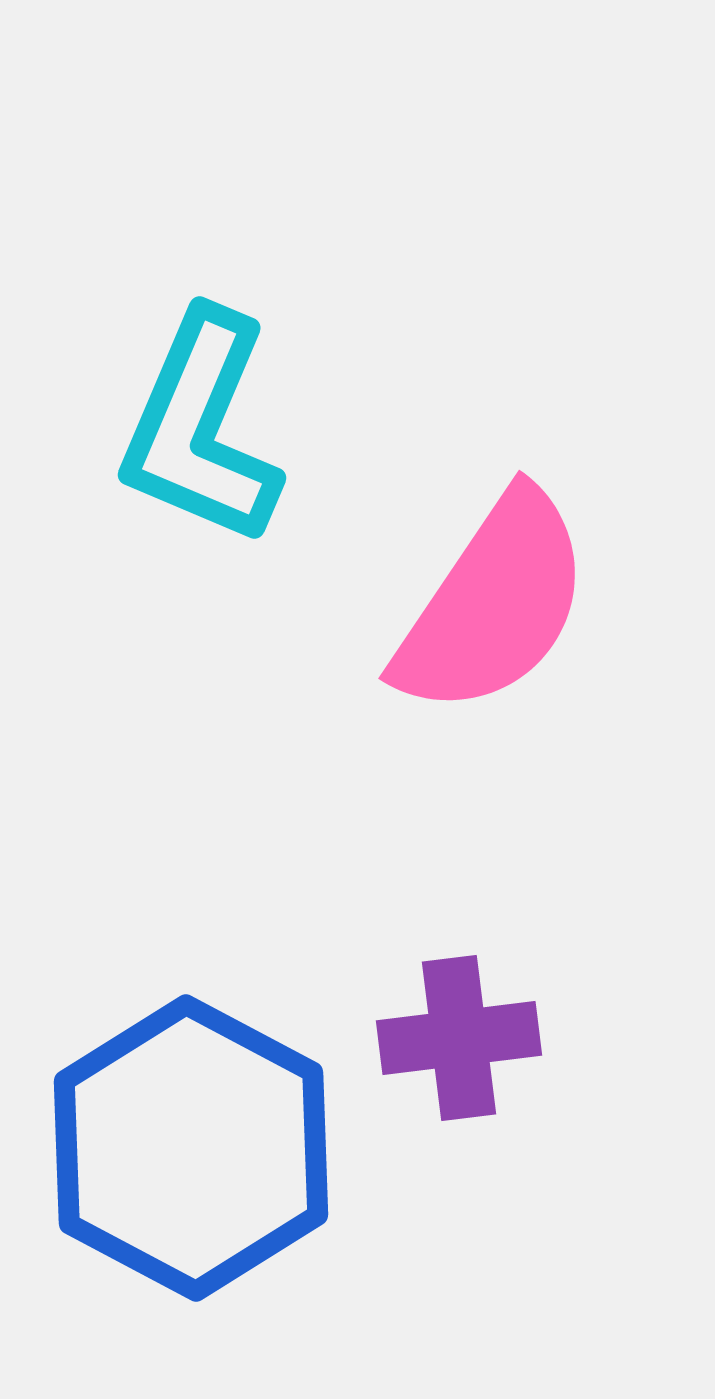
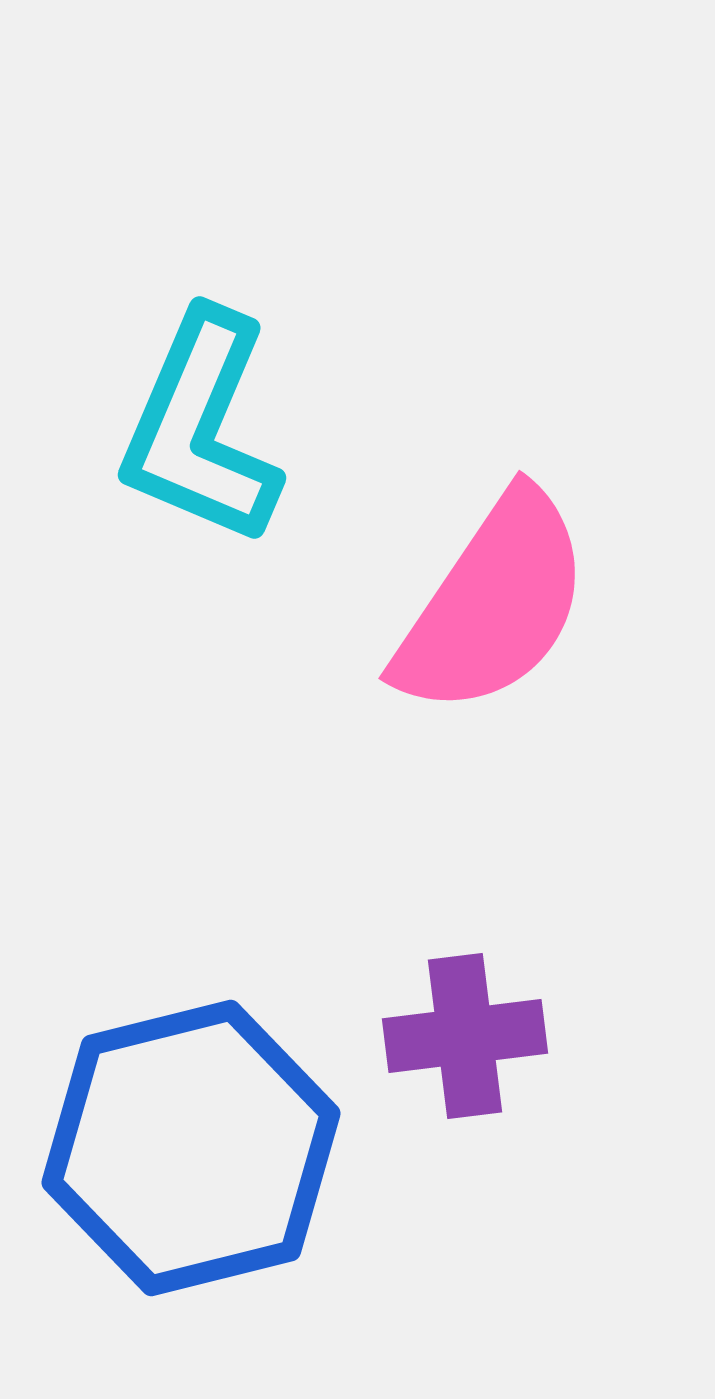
purple cross: moved 6 px right, 2 px up
blue hexagon: rotated 18 degrees clockwise
